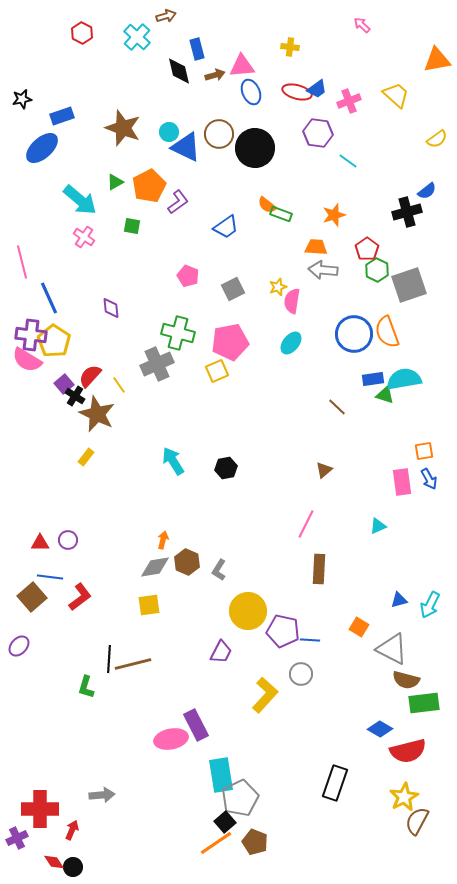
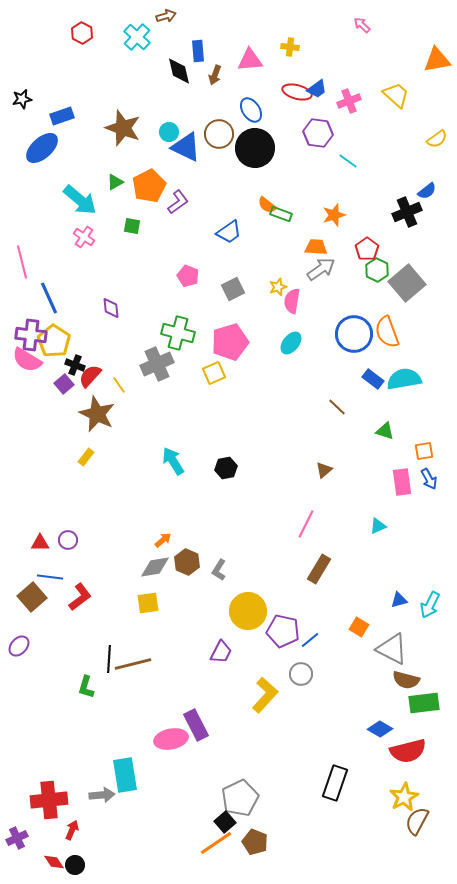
blue rectangle at (197, 49): moved 1 px right, 2 px down; rotated 10 degrees clockwise
pink triangle at (242, 66): moved 8 px right, 6 px up
brown arrow at (215, 75): rotated 126 degrees clockwise
blue ellipse at (251, 92): moved 18 px down; rotated 10 degrees counterclockwise
black cross at (407, 212): rotated 8 degrees counterclockwise
blue trapezoid at (226, 227): moved 3 px right, 5 px down
gray arrow at (323, 270): moved 2 px left, 1 px up; rotated 140 degrees clockwise
gray square at (409, 285): moved 2 px left, 2 px up; rotated 21 degrees counterclockwise
pink pentagon at (230, 342): rotated 6 degrees counterclockwise
yellow square at (217, 371): moved 3 px left, 2 px down
blue rectangle at (373, 379): rotated 45 degrees clockwise
green triangle at (385, 395): moved 36 px down
black cross at (75, 396): moved 31 px up; rotated 12 degrees counterclockwise
orange arrow at (163, 540): rotated 36 degrees clockwise
brown rectangle at (319, 569): rotated 28 degrees clockwise
yellow square at (149, 605): moved 1 px left, 2 px up
blue line at (310, 640): rotated 42 degrees counterclockwise
cyan rectangle at (221, 775): moved 96 px left
red cross at (40, 809): moved 9 px right, 9 px up; rotated 6 degrees counterclockwise
black circle at (73, 867): moved 2 px right, 2 px up
